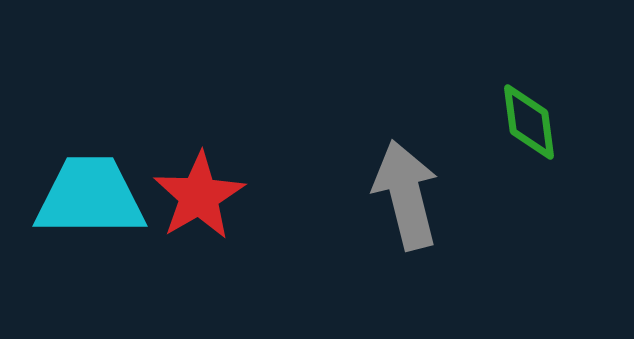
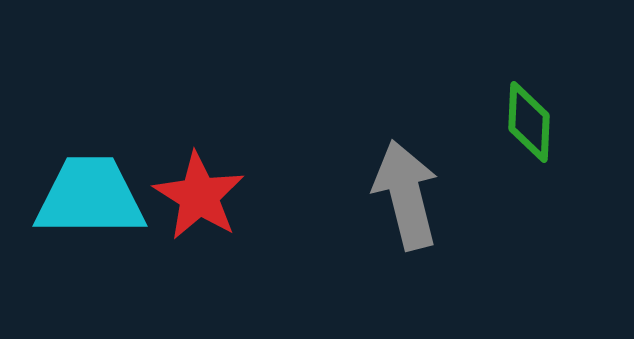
green diamond: rotated 10 degrees clockwise
red star: rotated 10 degrees counterclockwise
